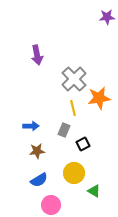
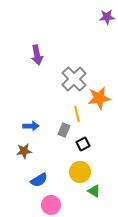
yellow line: moved 4 px right, 6 px down
brown star: moved 13 px left
yellow circle: moved 6 px right, 1 px up
